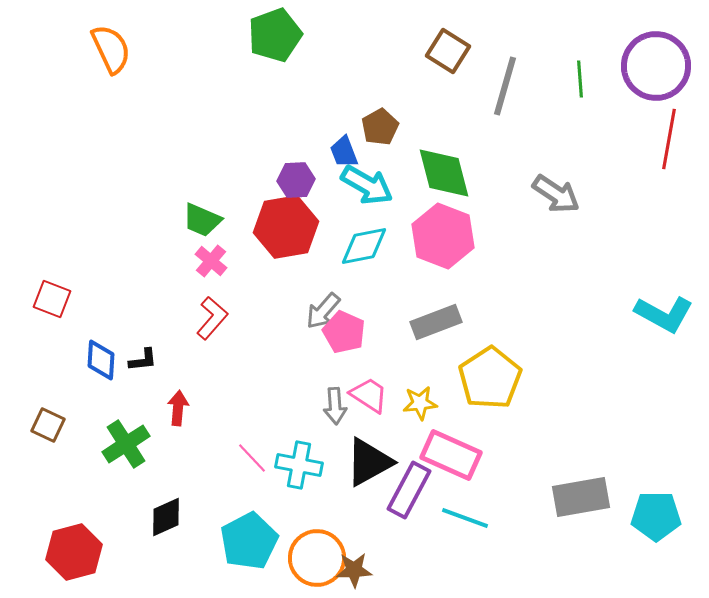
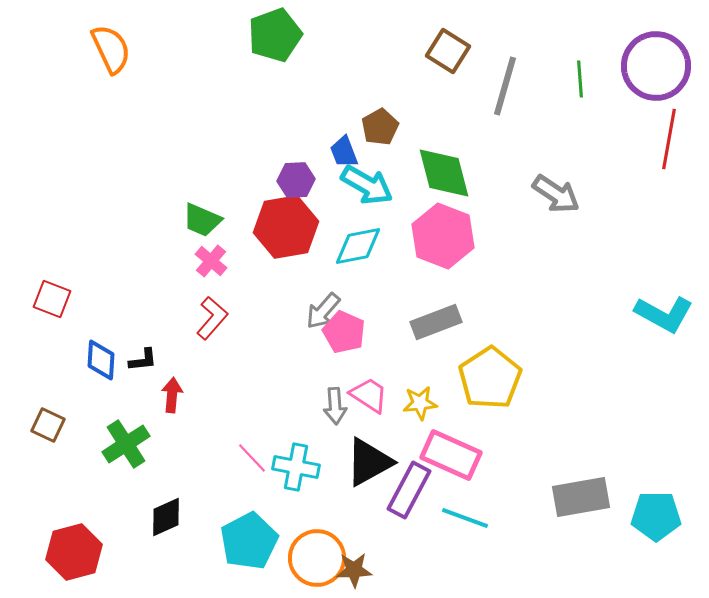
cyan diamond at (364, 246): moved 6 px left
red arrow at (178, 408): moved 6 px left, 13 px up
cyan cross at (299, 465): moved 3 px left, 2 px down
